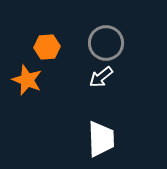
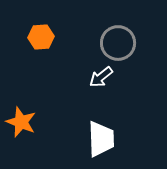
gray circle: moved 12 px right
orange hexagon: moved 6 px left, 10 px up
orange star: moved 6 px left, 42 px down
